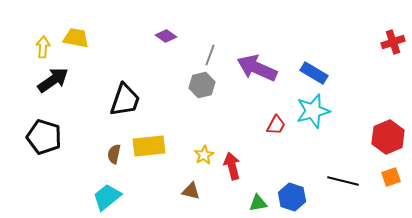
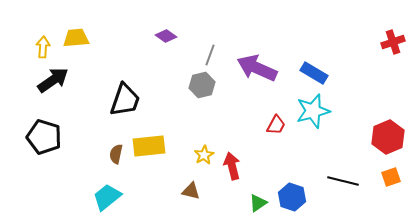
yellow trapezoid: rotated 16 degrees counterclockwise
brown semicircle: moved 2 px right
green triangle: rotated 24 degrees counterclockwise
